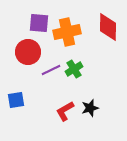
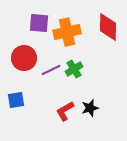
red circle: moved 4 px left, 6 px down
